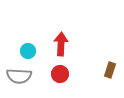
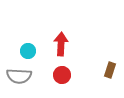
red circle: moved 2 px right, 1 px down
